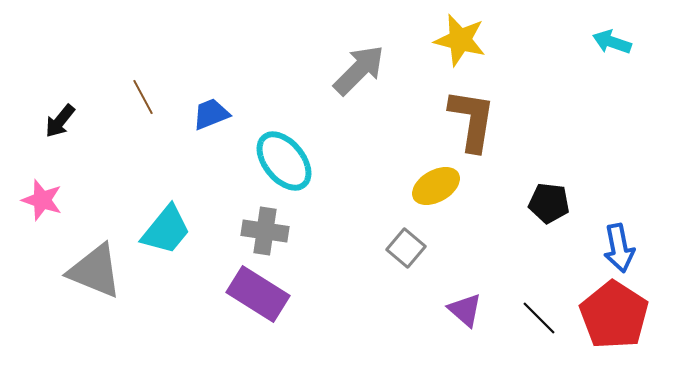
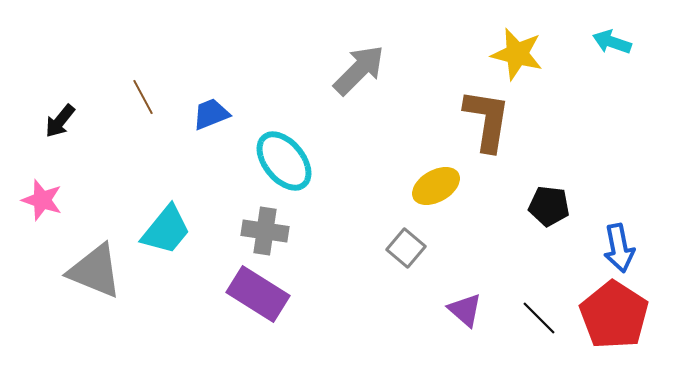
yellow star: moved 57 px right, 14 px down
brown L-shape: moved 15 px right
black pentagon: moved 3 px down
